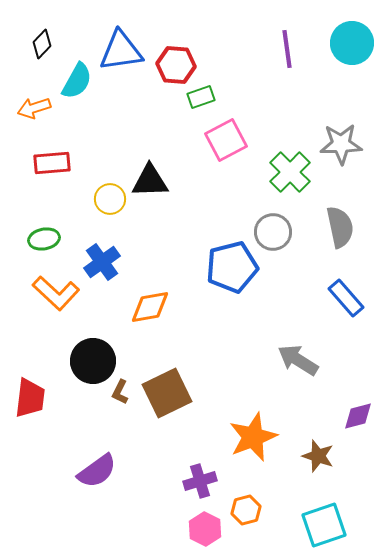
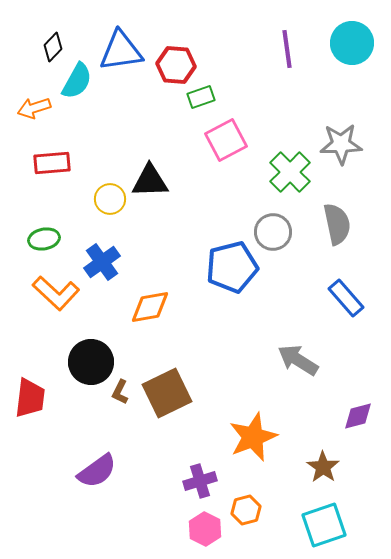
black diamond: moved 11 px right, 3 px down
gray semicircle: moved 3 px left, 3 px up
black circle: moved 2 px left, 1 px down
brown star: moved 5 px right, 11 px down; rotated 16 degrees clockwise
